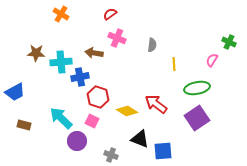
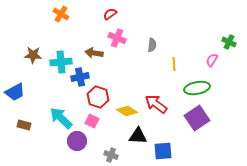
brown star: moved 3 px left, 2 px down
black triangle: moved 2 px left, 3 px up; rotated 18 degrees counterclockwise
